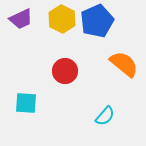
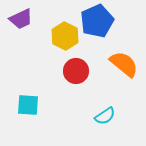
yellow hexagon: moved 3 px right, 17 px down
red circle: moved 11 px right
cyan square: moved 2 px right, 2 px down
cyan semicircle: rotated 15 degrees clockwise
